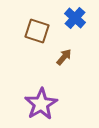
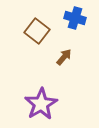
blue cross: rotated 25 degrees counterclockwise
brown square: rotated 20 degrees clockwise
